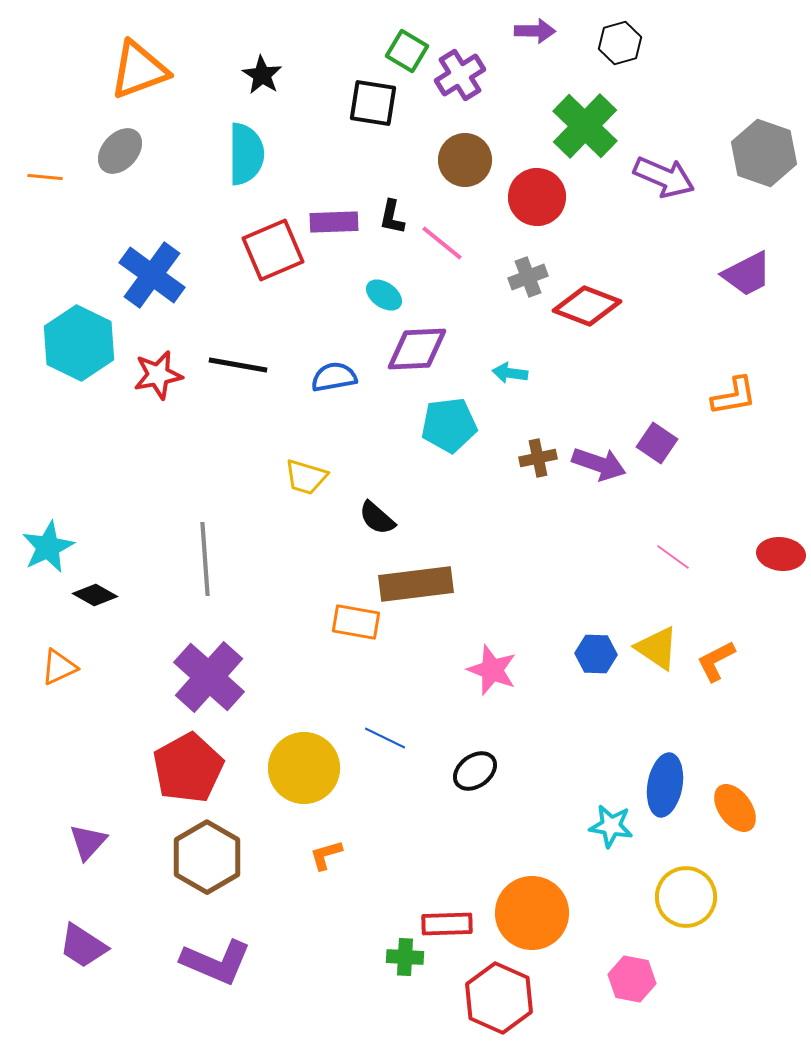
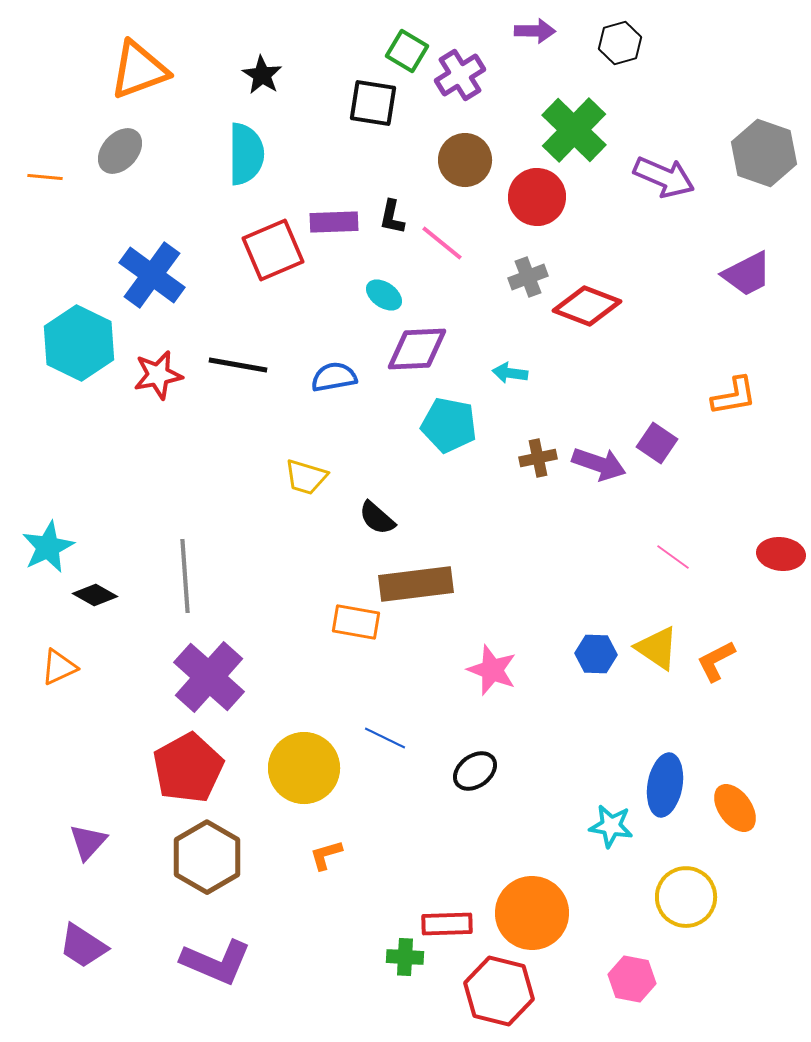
green cross at (585, 126): moved 11 px left, 4 px down
cyan pentagon at (449, 425): rotated 18 degrees clockwise
gray line at (205, 559): moved 20 px left, 17 px down
red hexagon at (499, 998): moved 7 px up; rotated 10 degrees counterclockwise
